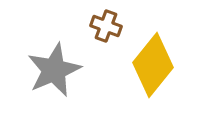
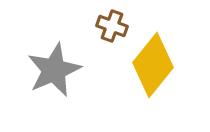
brown cross: moved 6 px right
